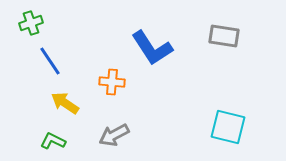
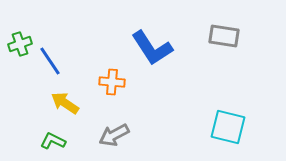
green cross: moved 11 px left, 21 px down
